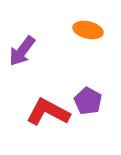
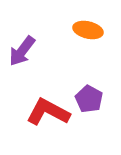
purple pentagon: moved 1 px right, 2 px up
